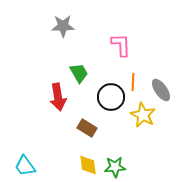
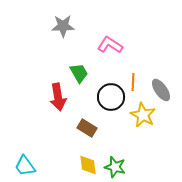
pink L-shape: moved 11 px left; rotated 55 degrees counterclockwise
green star: rotated 20 degrees clockwise
